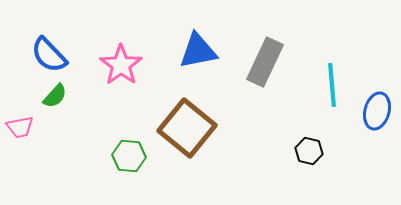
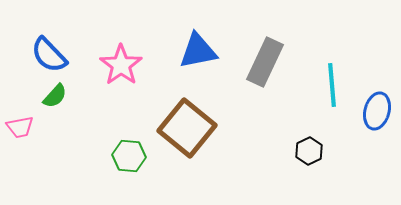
black hexagon: rotated 20 degrees clockwise
